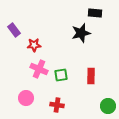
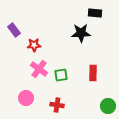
black star: rotated 12 degrees clockwise
pink cross: rotated 12 degrees clockwise
red rectangle: moved 2 px right, 3 px up
